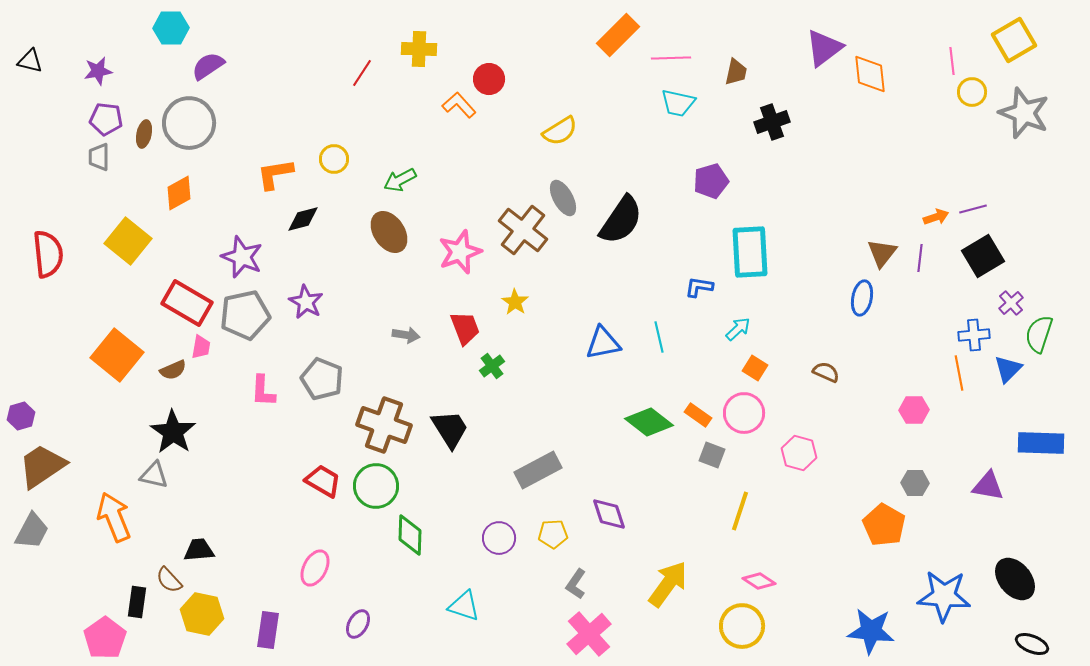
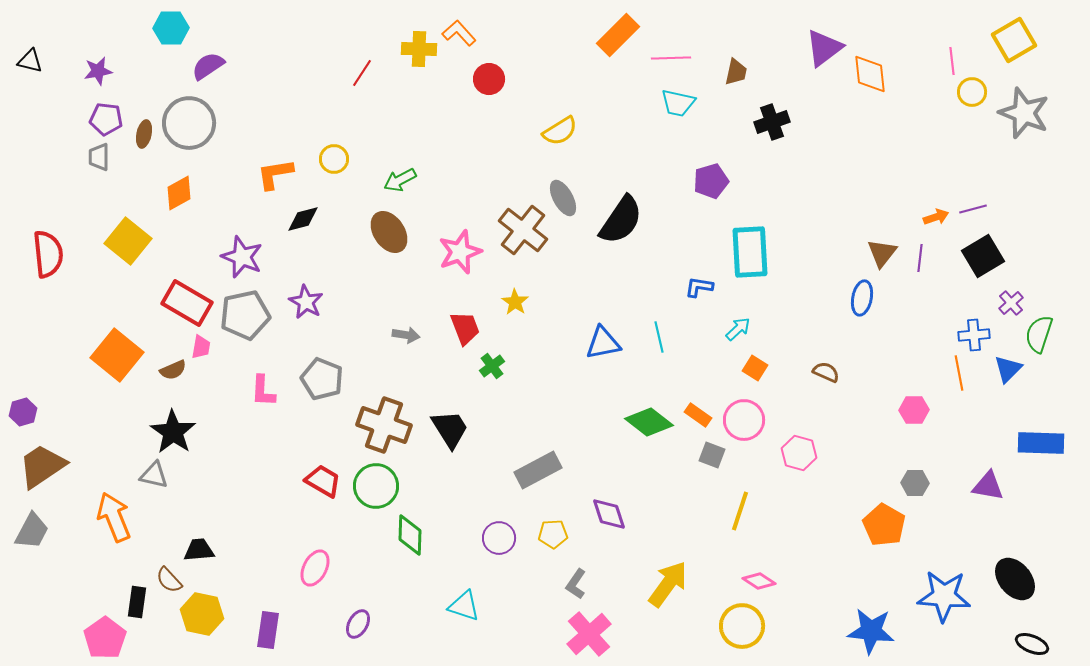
orange L-shape at (459, 105): moved 72 px up
pink circle at (744, 413): moved 7 px down
purple hexagon at (21, 416): moved 2 px right, 4 px up
